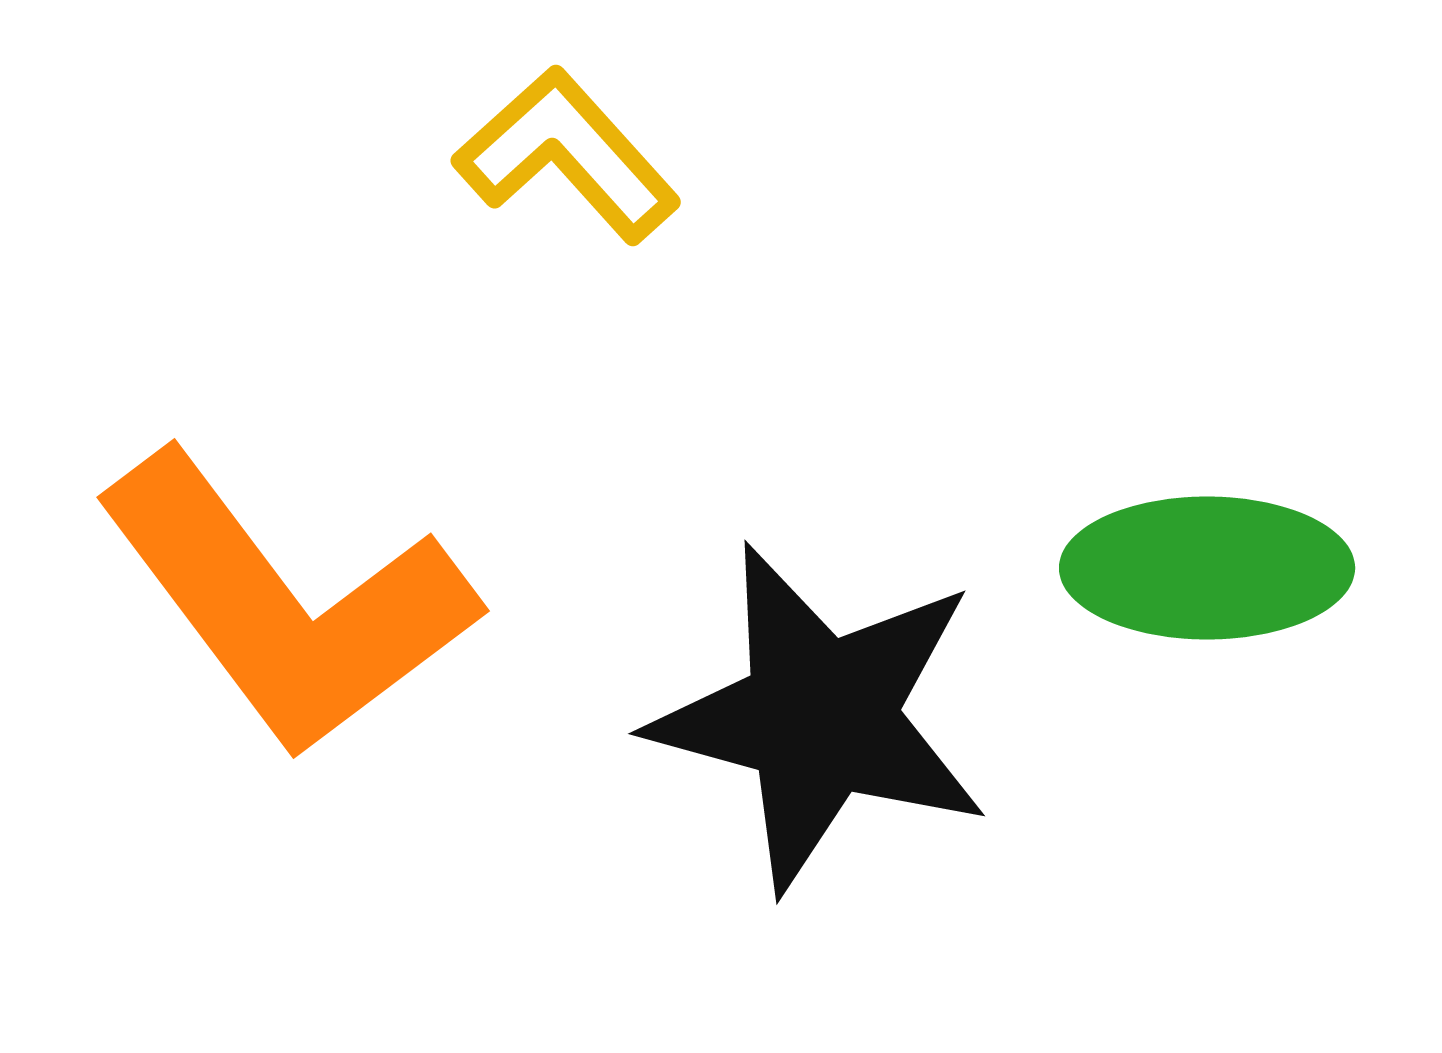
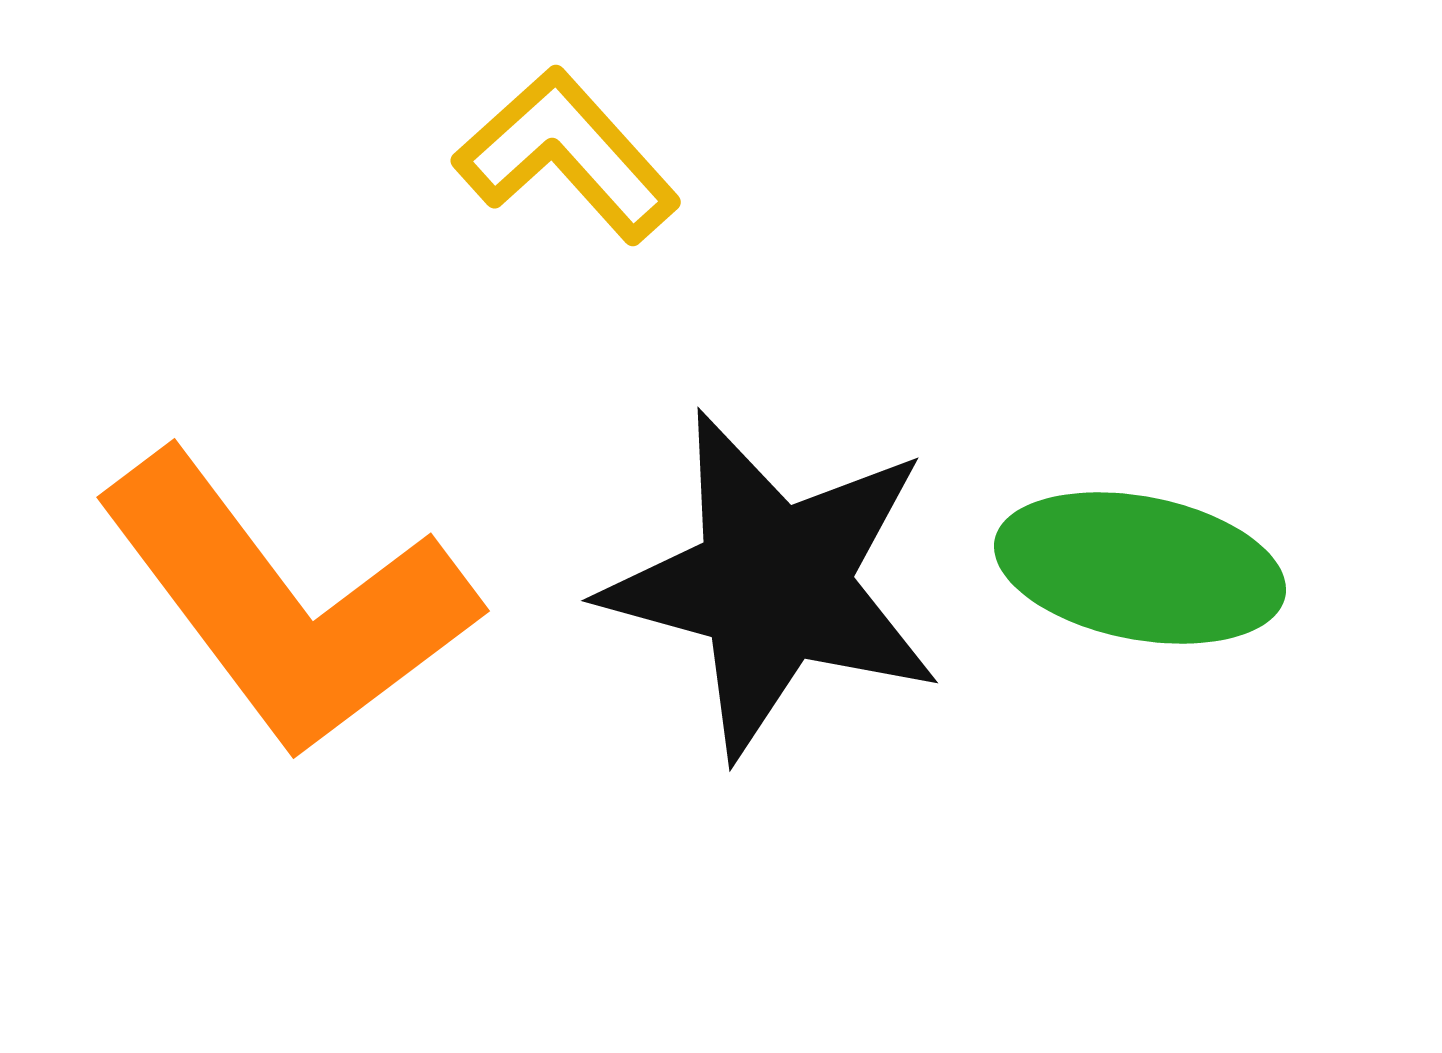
green ellipse: moved 67 px left; rotated 11 degrees clockwise
black star: moved 47 px left, 133 px up
